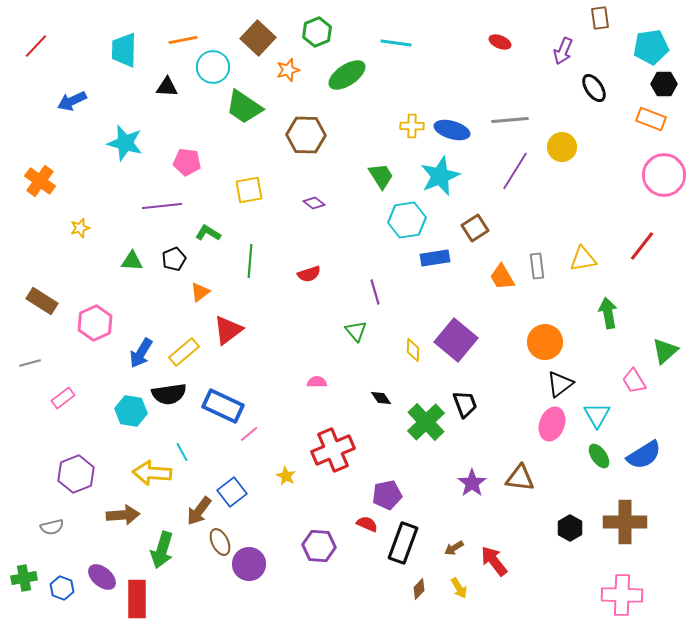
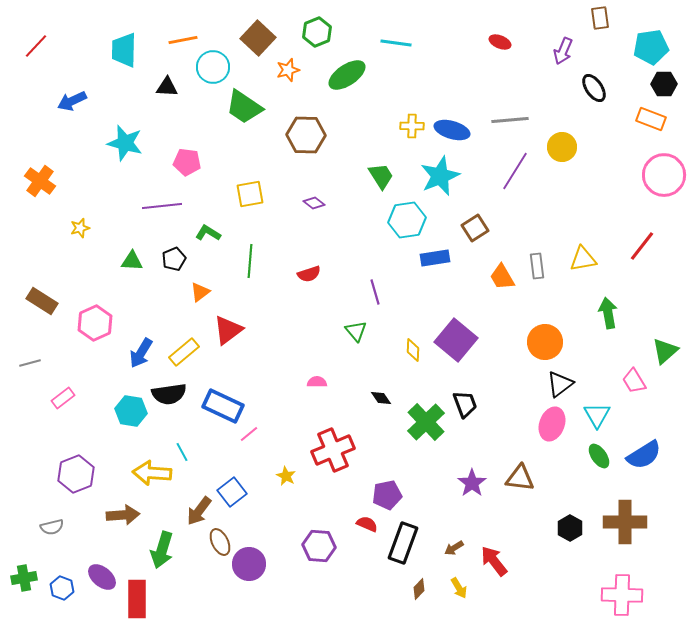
yellow square at (249, 190): moved 1 px right, 4 px down
